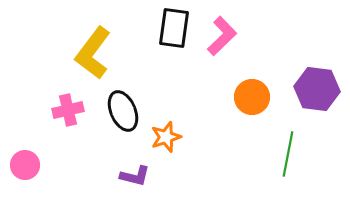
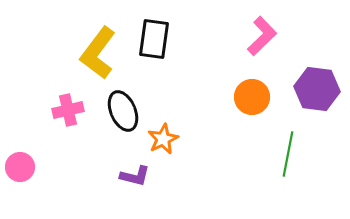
black rectangle: moved 20 px left, 11 px down
pink L-shape: moved 40 px right
yellow L-shape: moved 5 px right
orange star: moved 3 px left, 2 px down; rotated 8 degrees counterclockwise
pink circle: moved 5 px left, 2 px down
